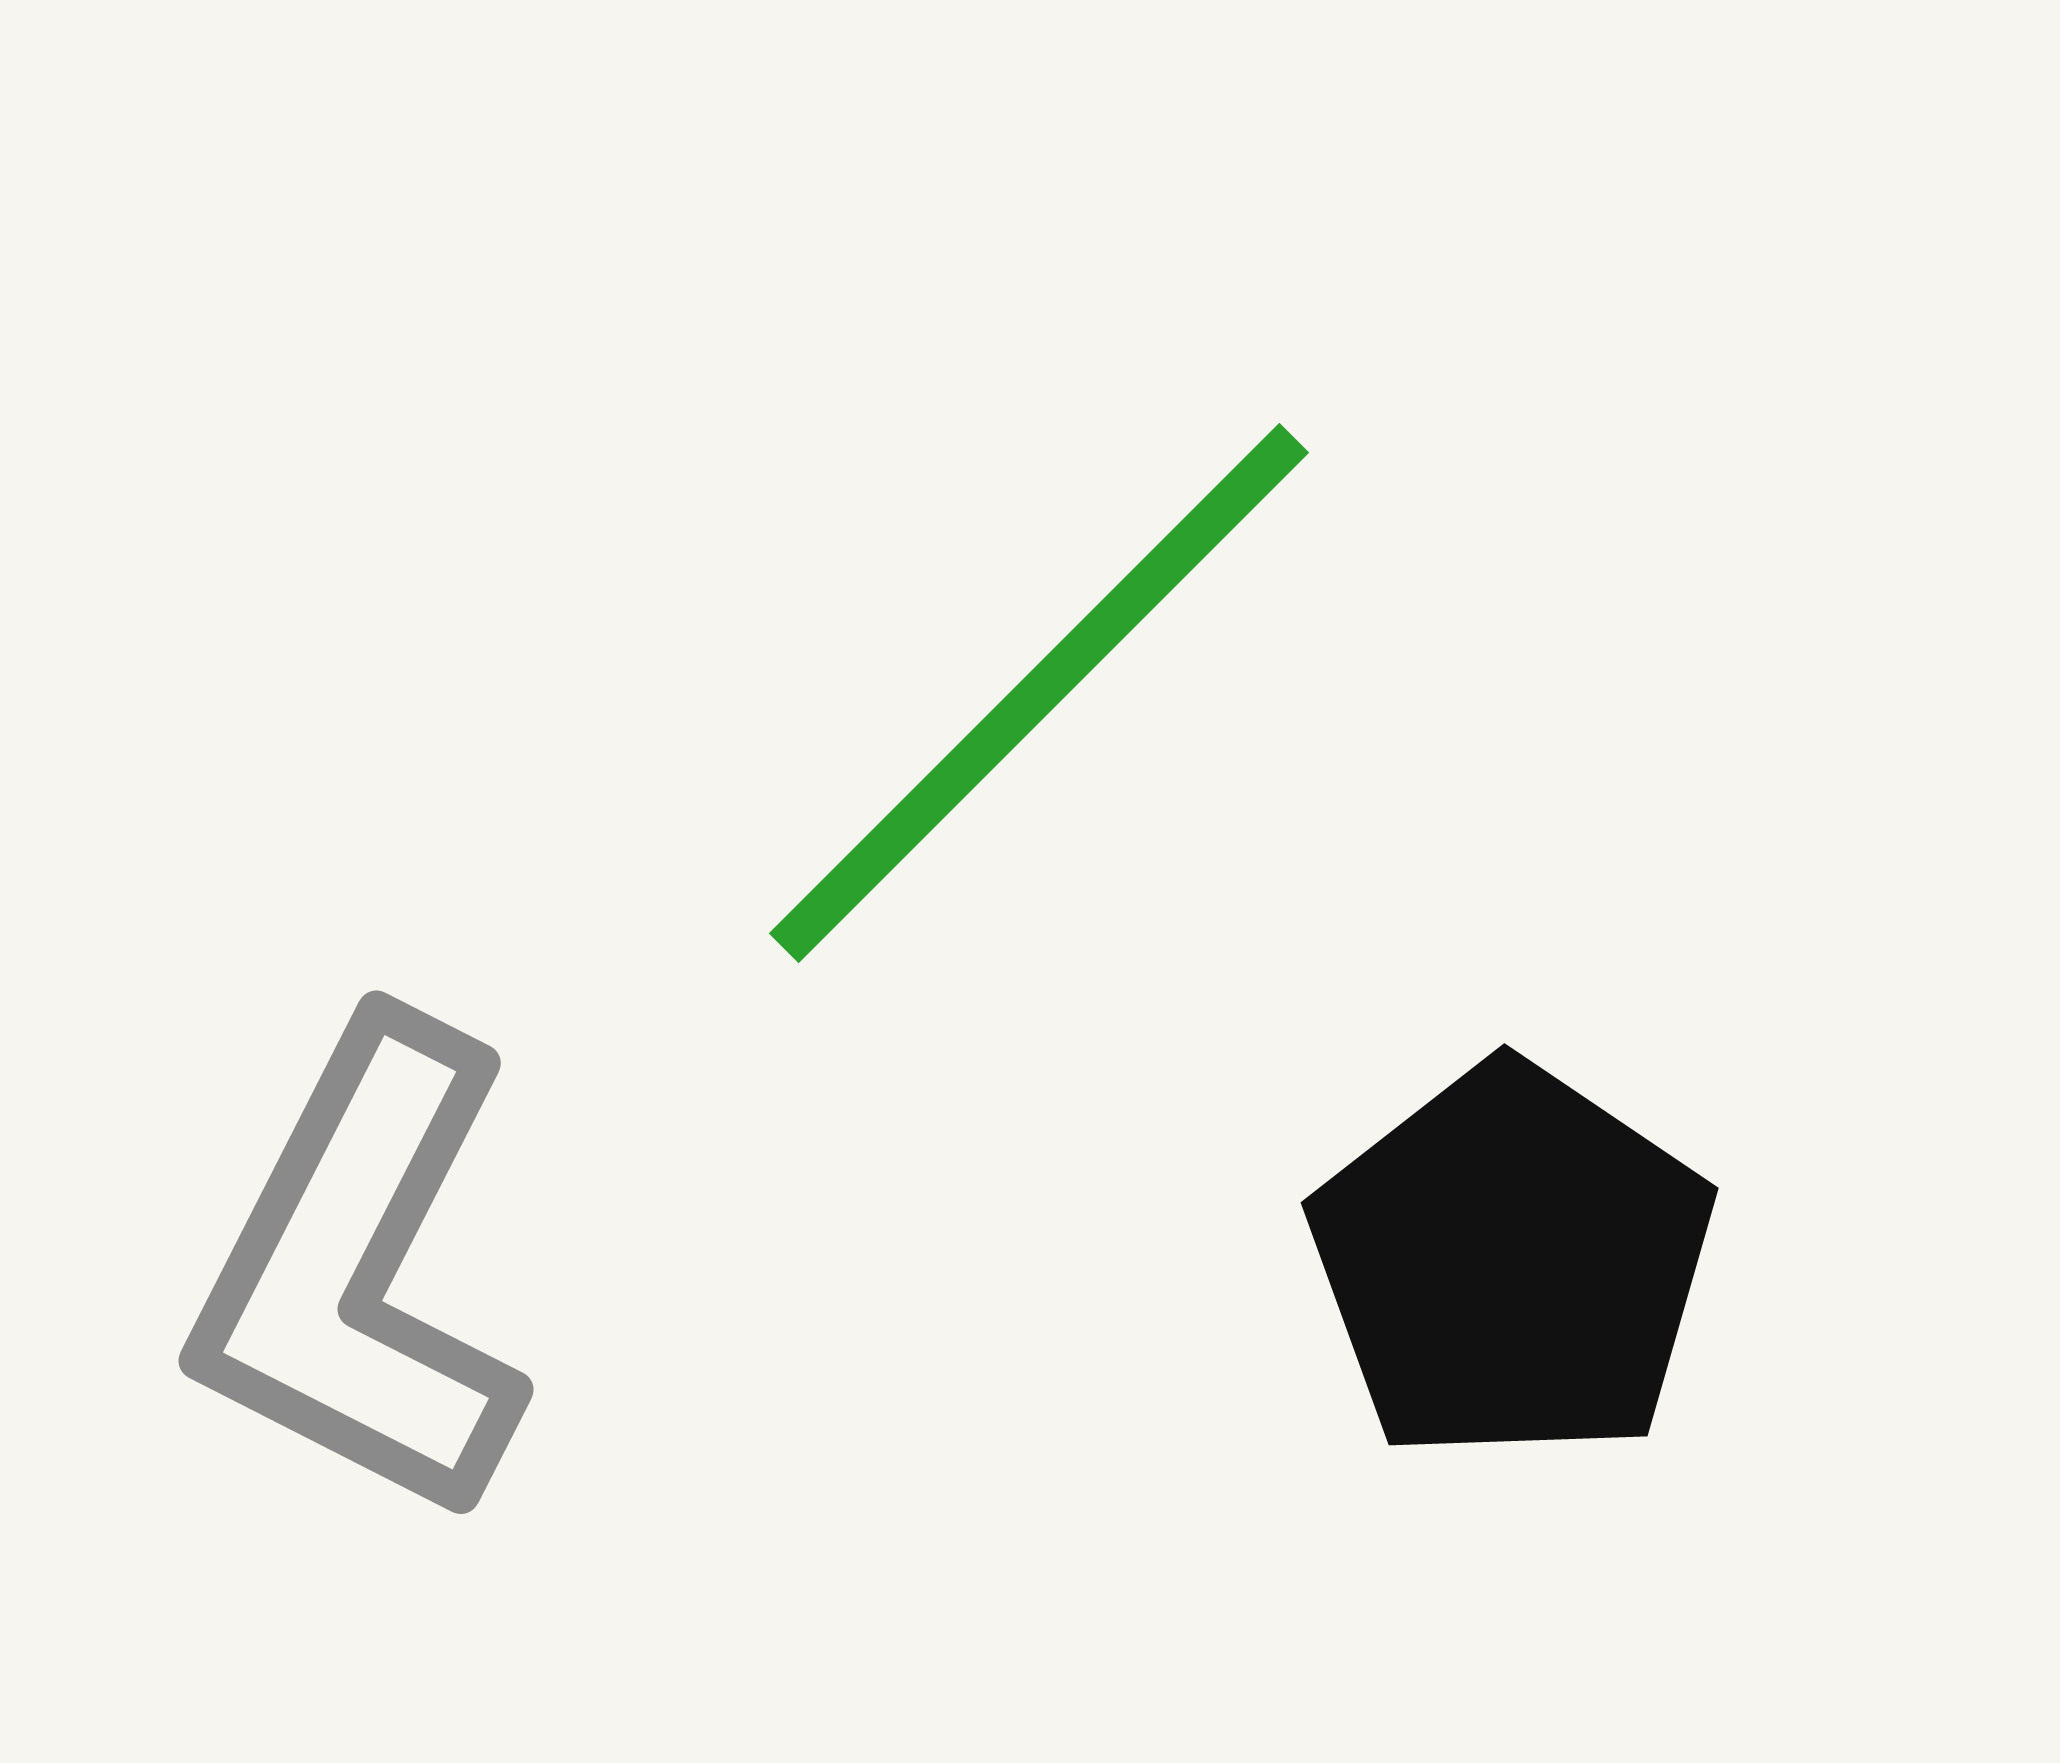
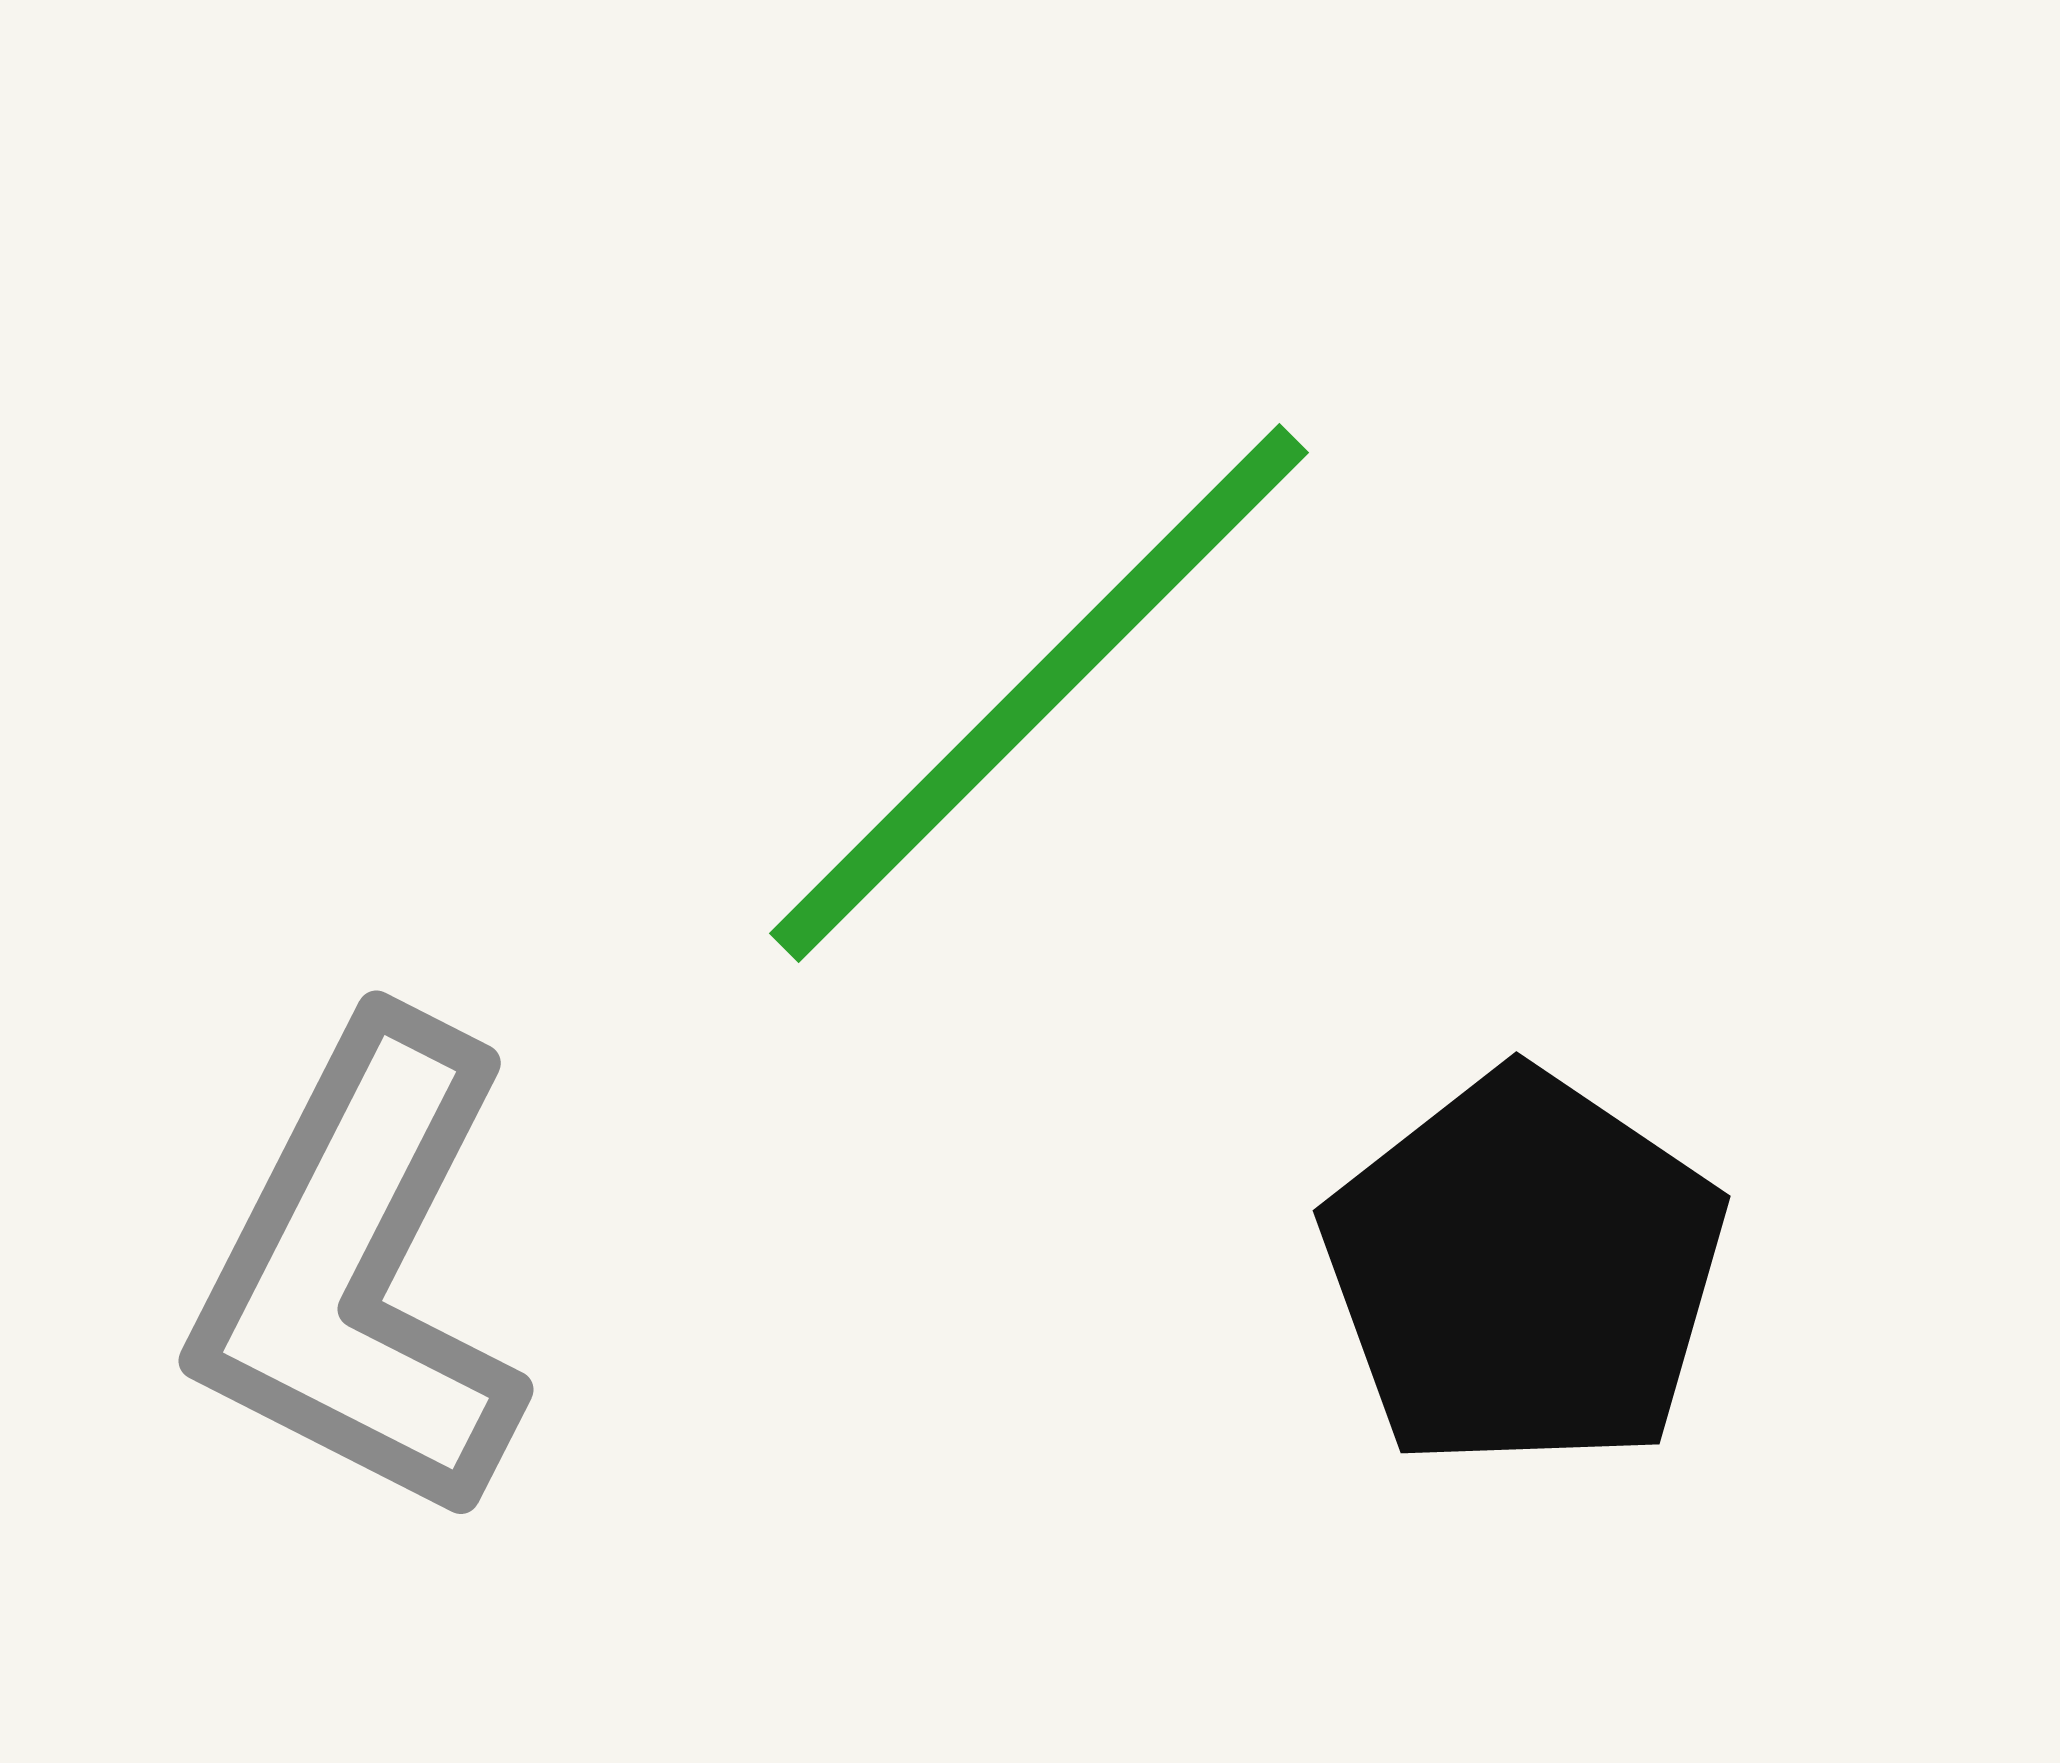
black pentagon: moved 12 px right, 8 px down
